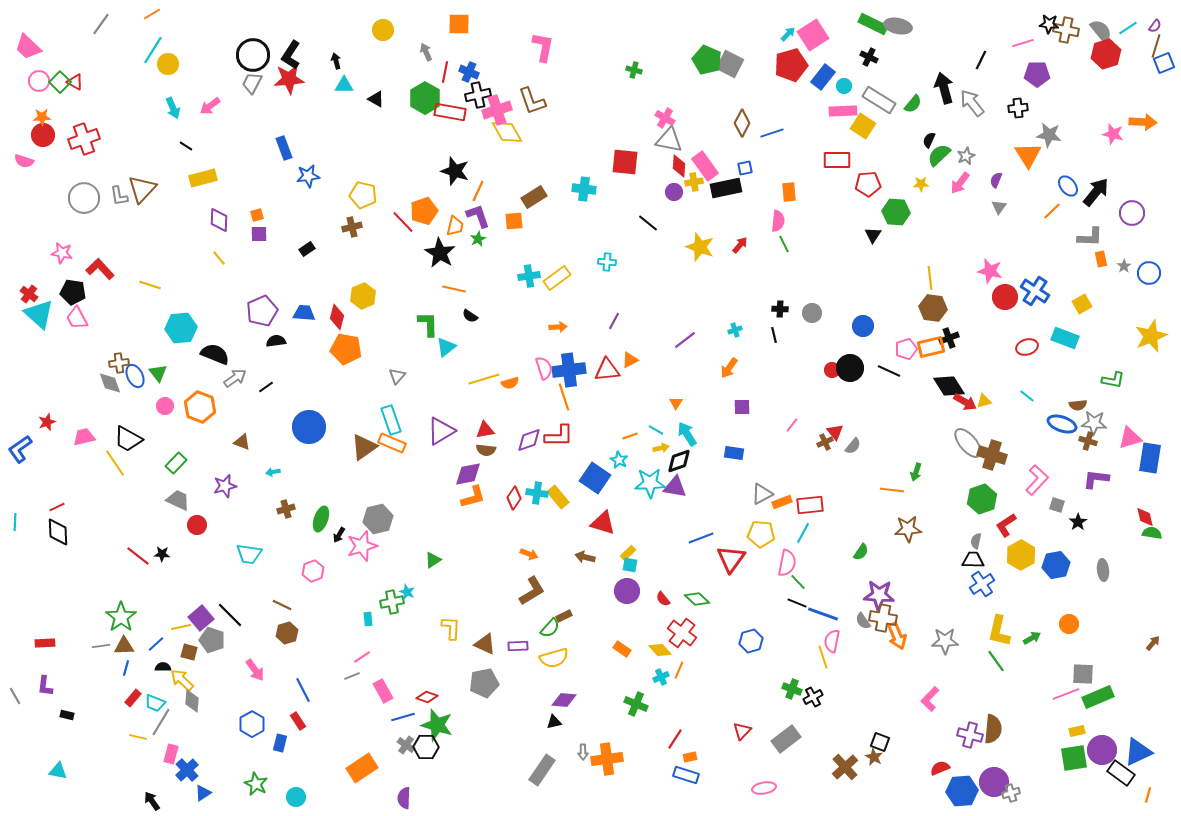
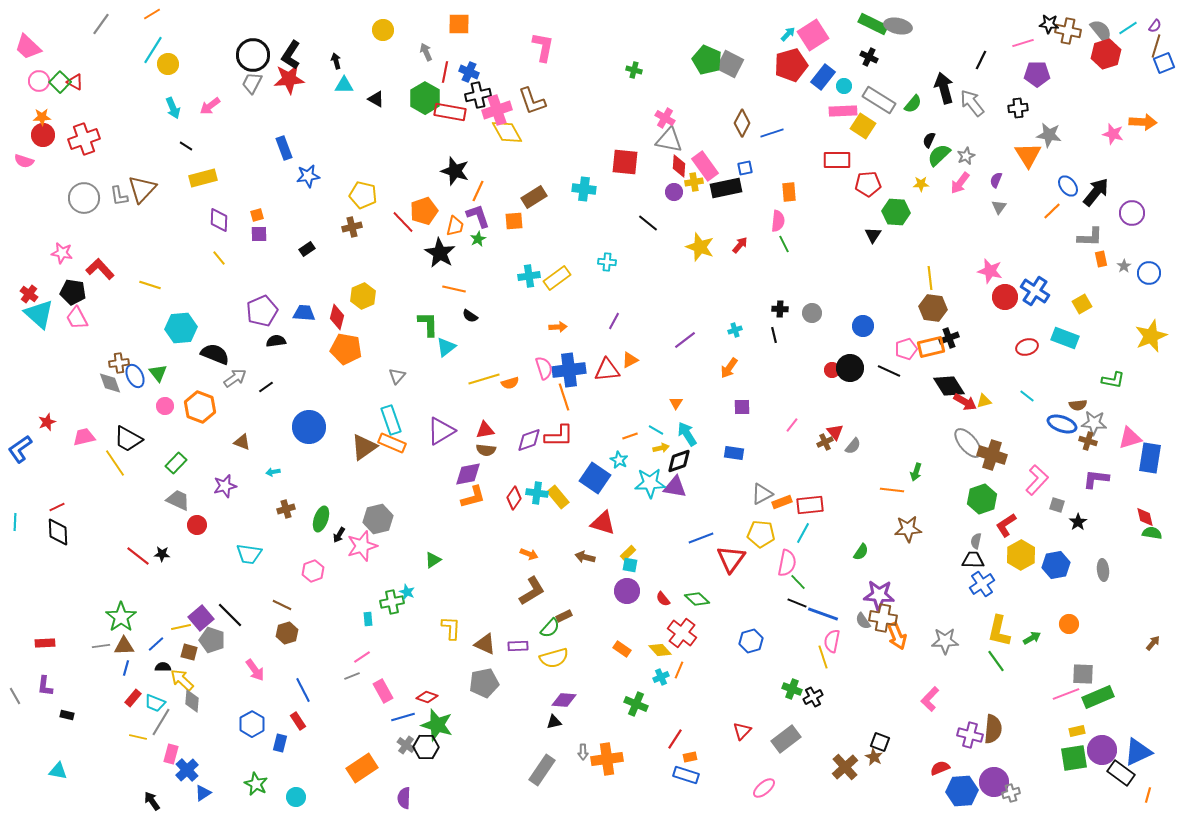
brown cross at (1066, 30): moved 2 px right, 1 px down
pink ellipse at (764, 788): rotated 30 degrees counterclockwise
